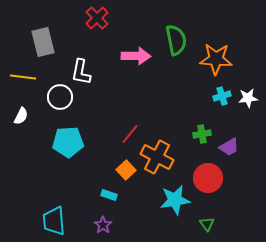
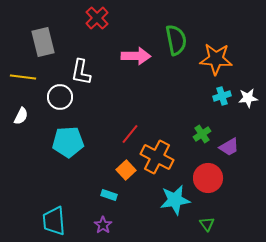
green cross: rotated 24 degrees counterclockwise
